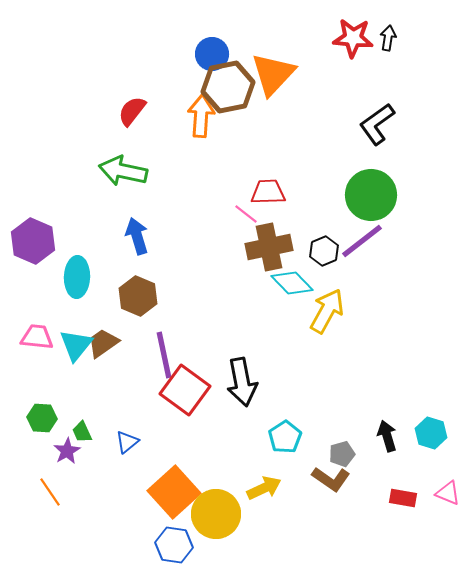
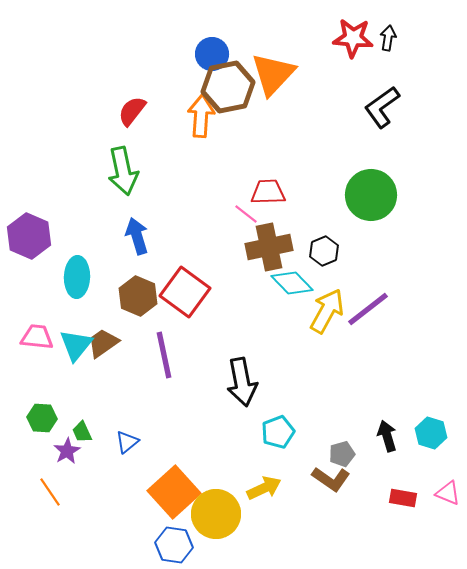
black L-shape at (377, 124): moved 5 px right, 17 px up
green arrow at (123, 171): rotated 114 degrees counterclockwise
purple hexagon at (33, 241): moved 4 px left, 5 px up
purple line at (362, 241): moved 6 px right, 68 px down
red square at (185, 390): moved 98 px up
cyan pentagon at (285, 437): moved 7 px left, 5 px up; rotated 12 degrees clockwise
